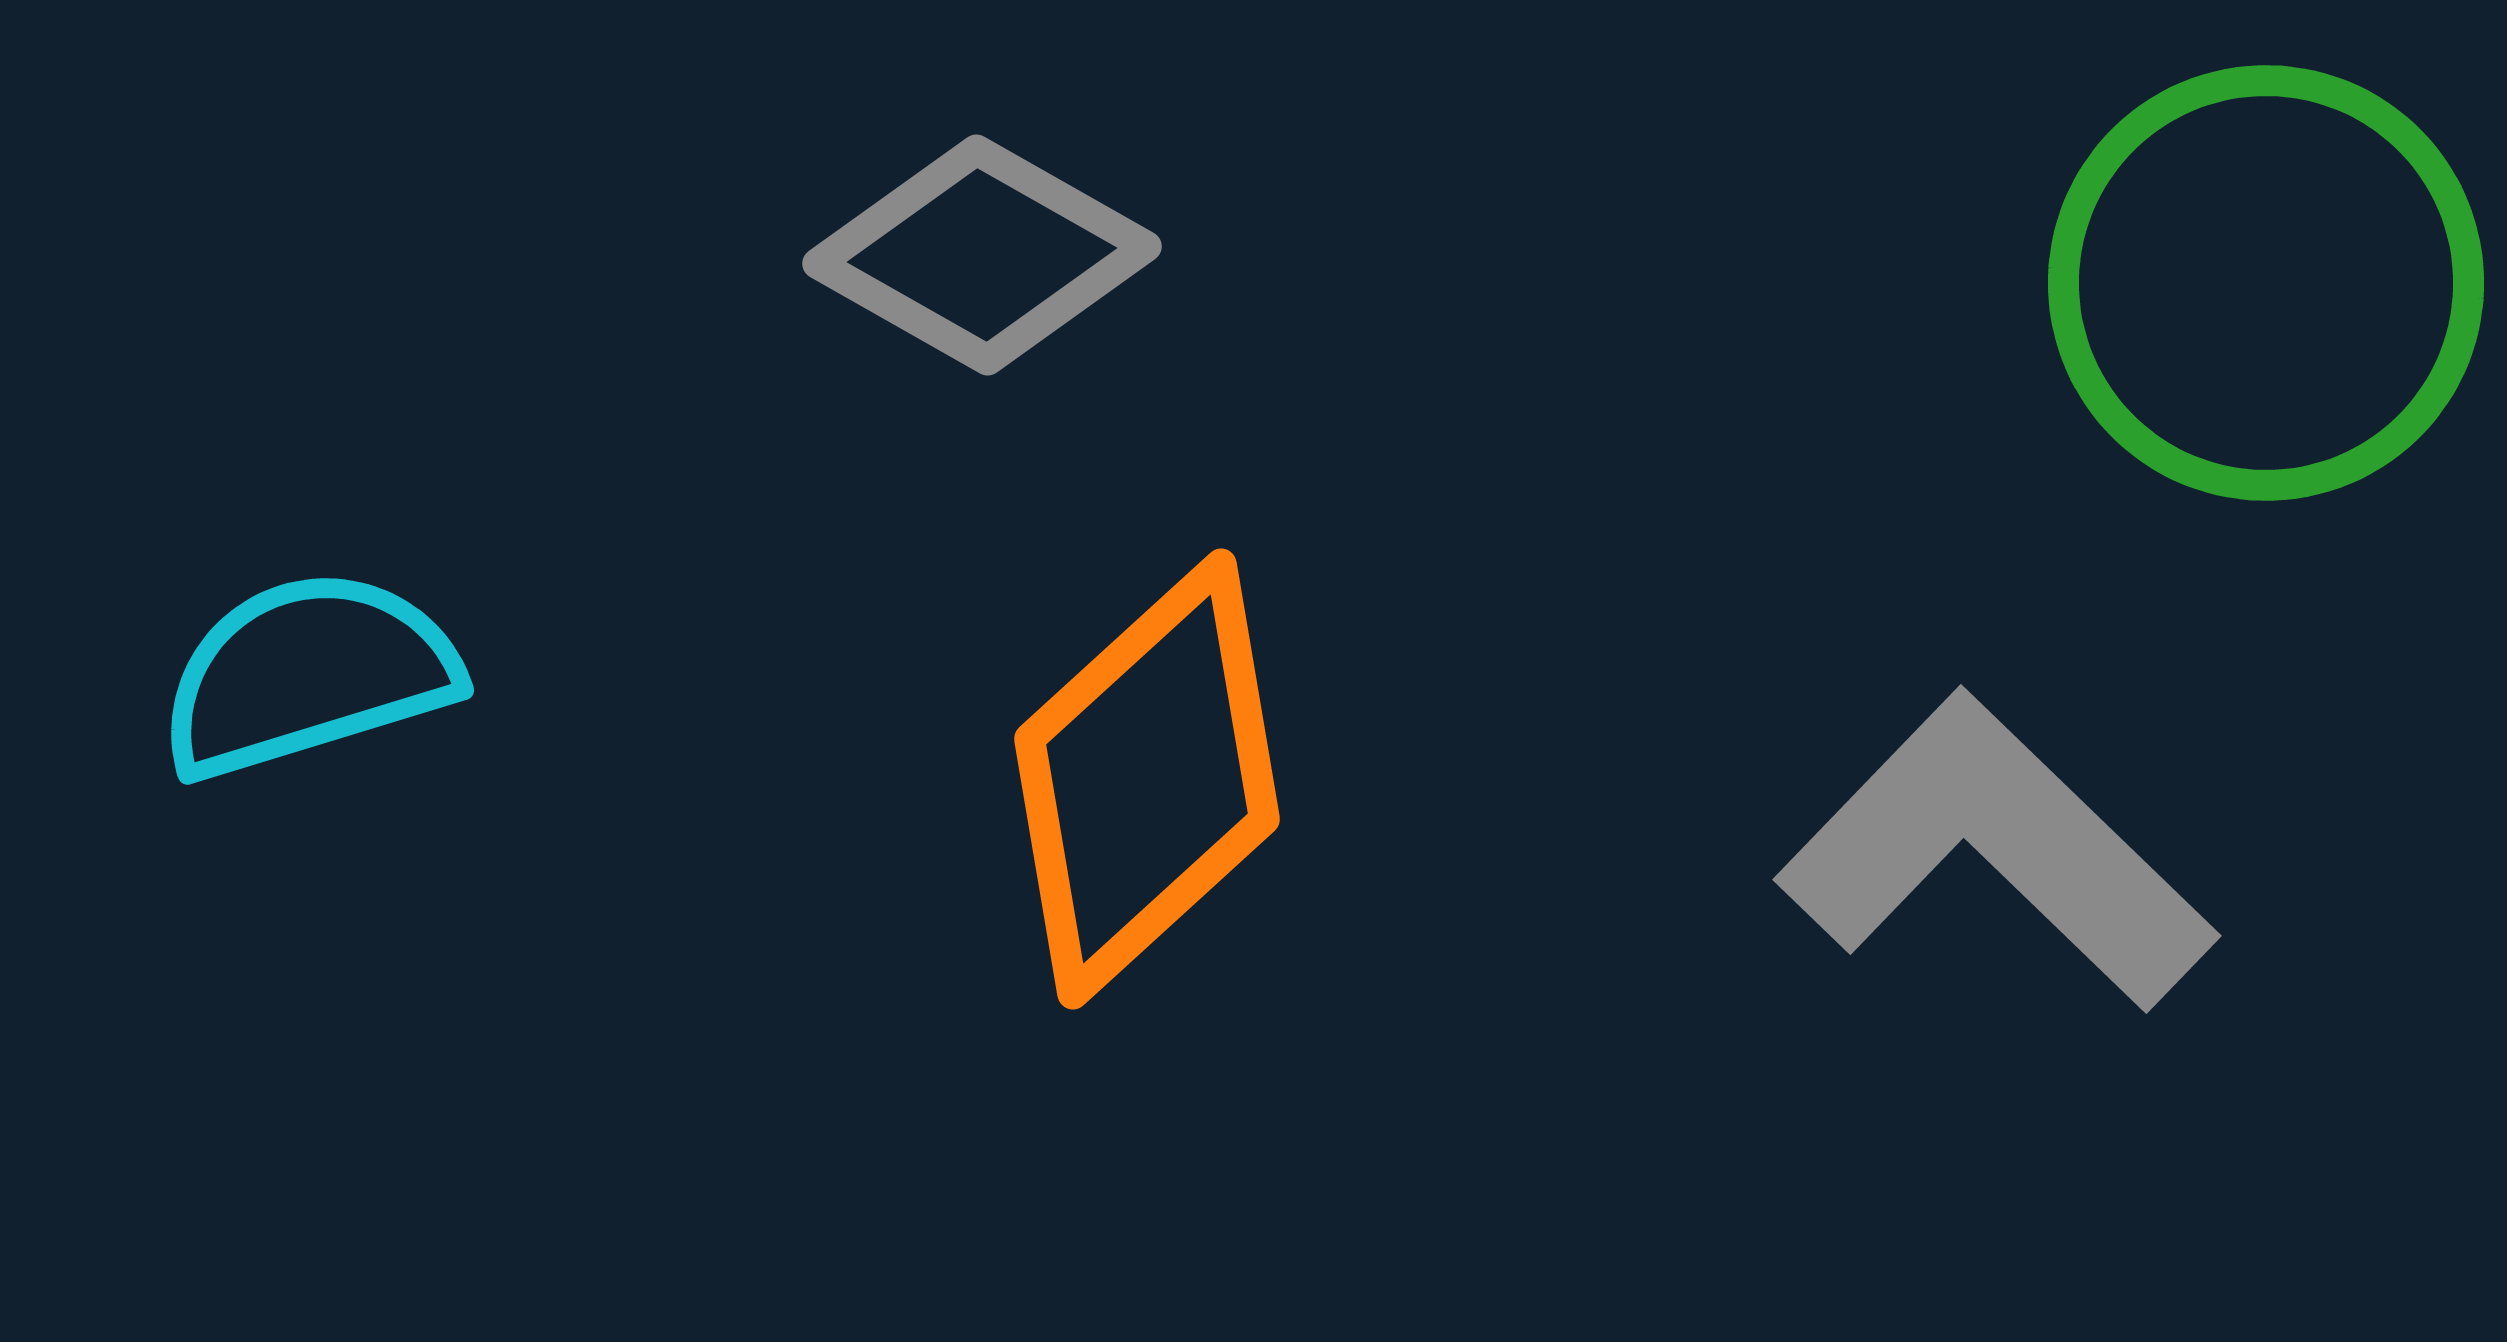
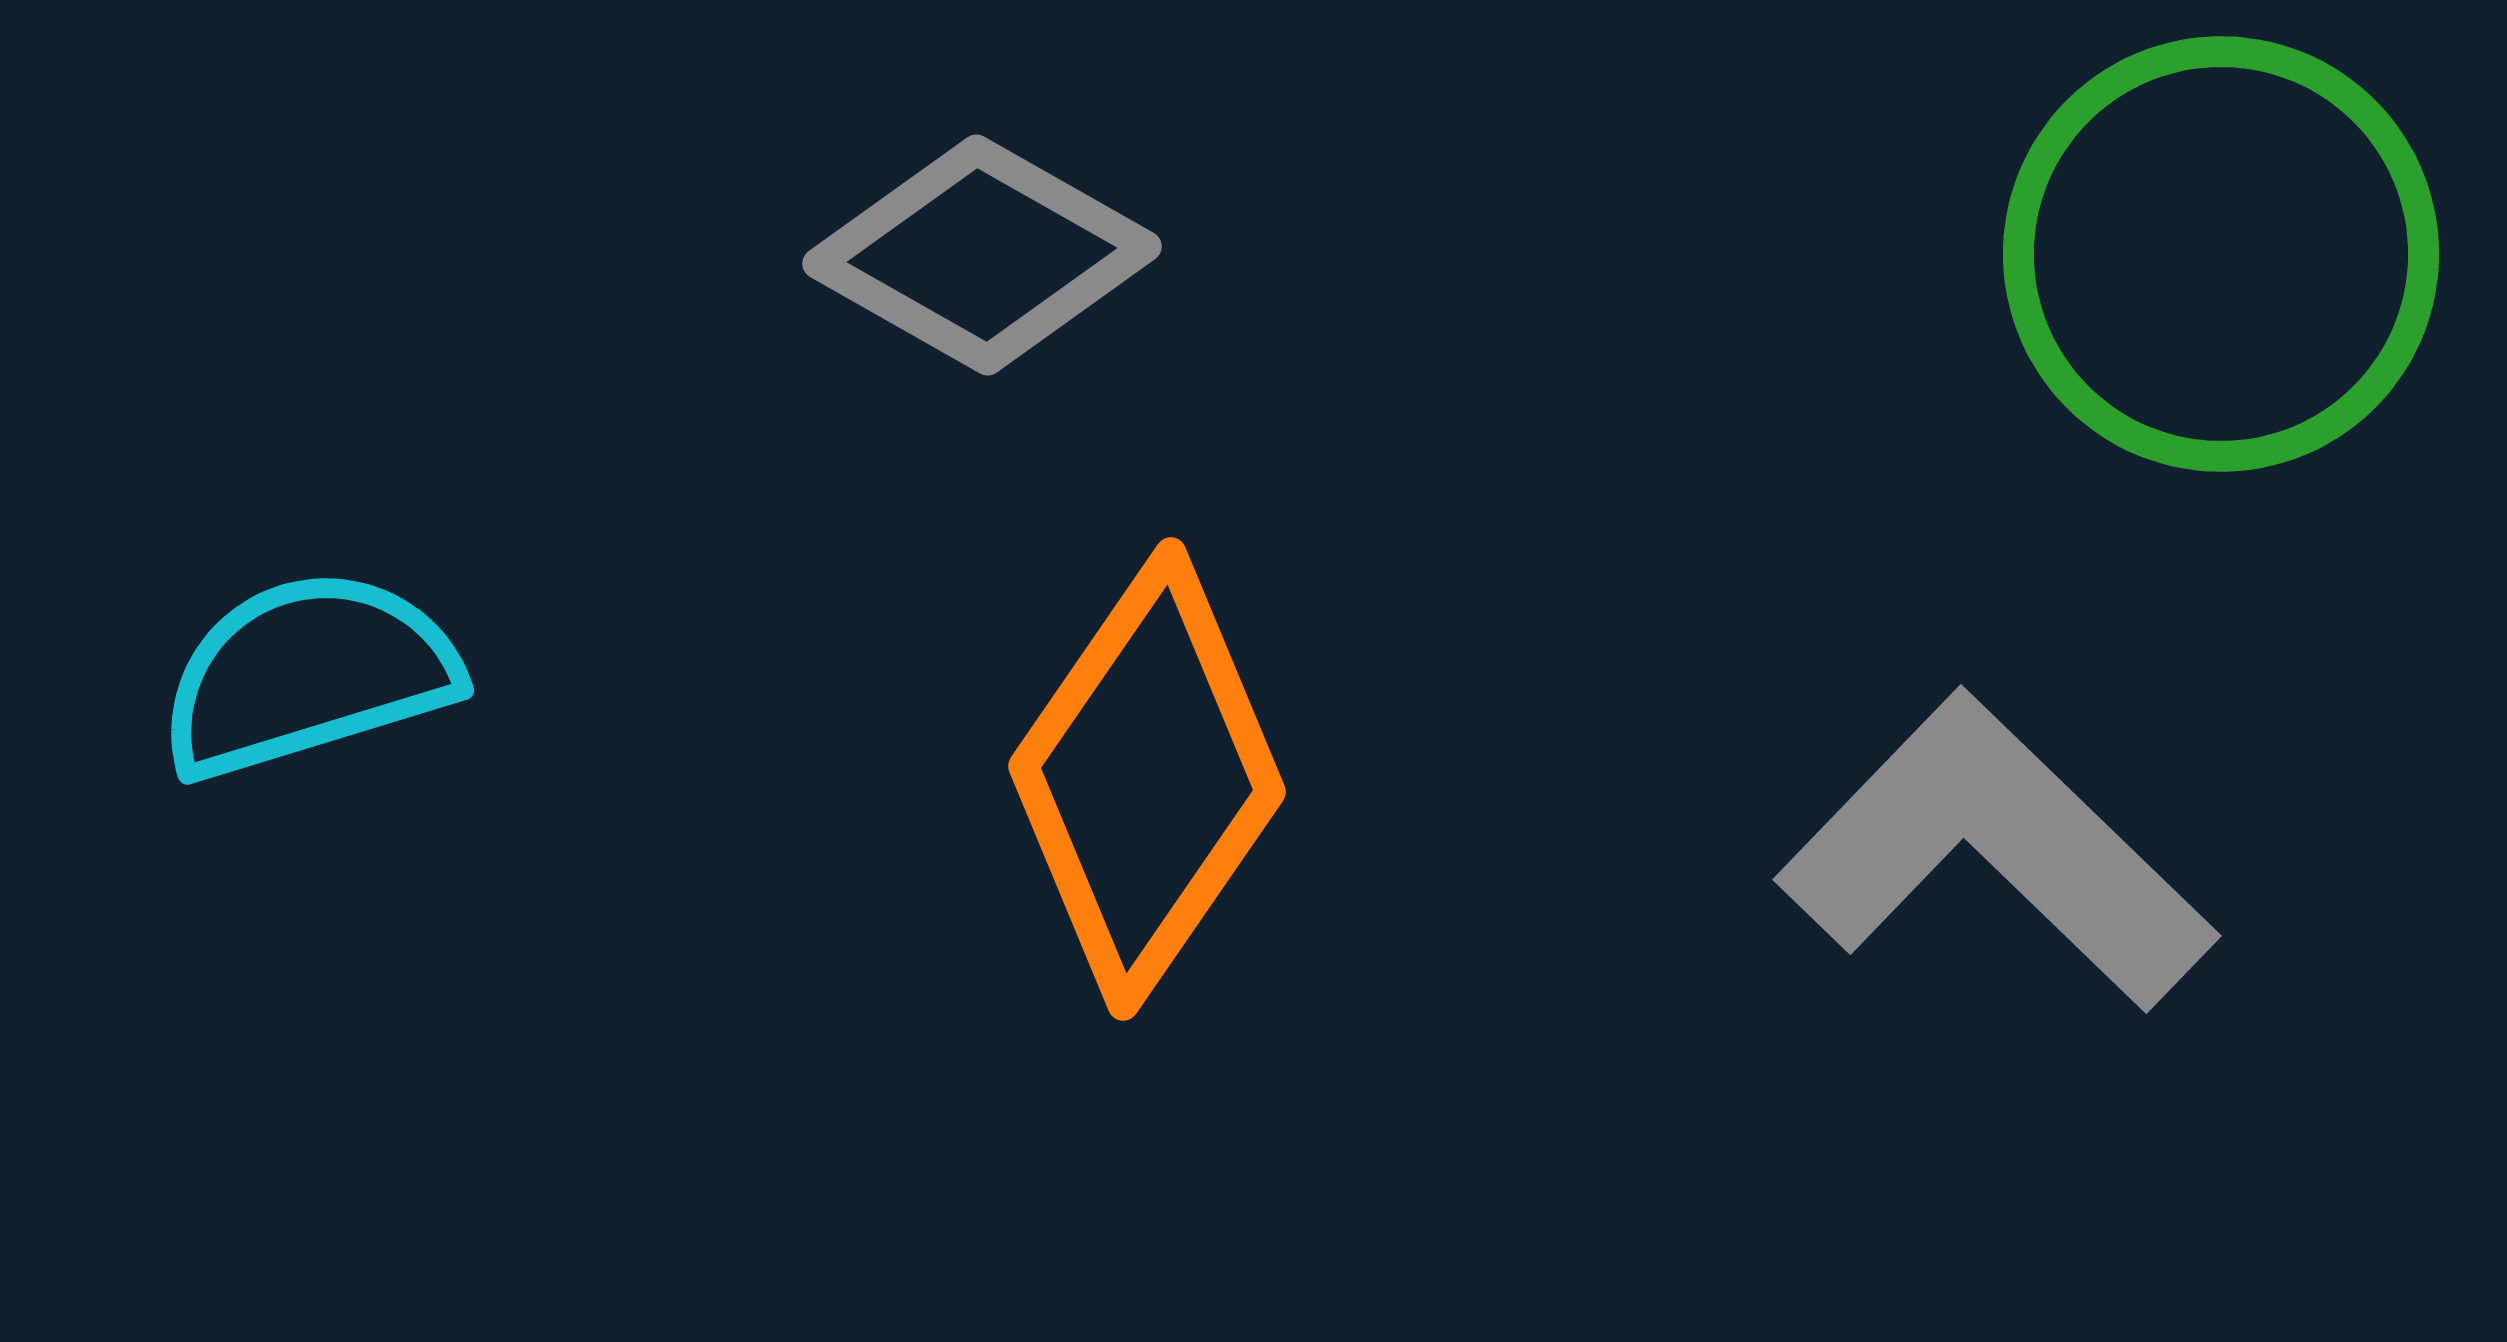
green circle: moved 45 px left, 29 px up
orange diamond: rotated 13 degrees counterclockwise
